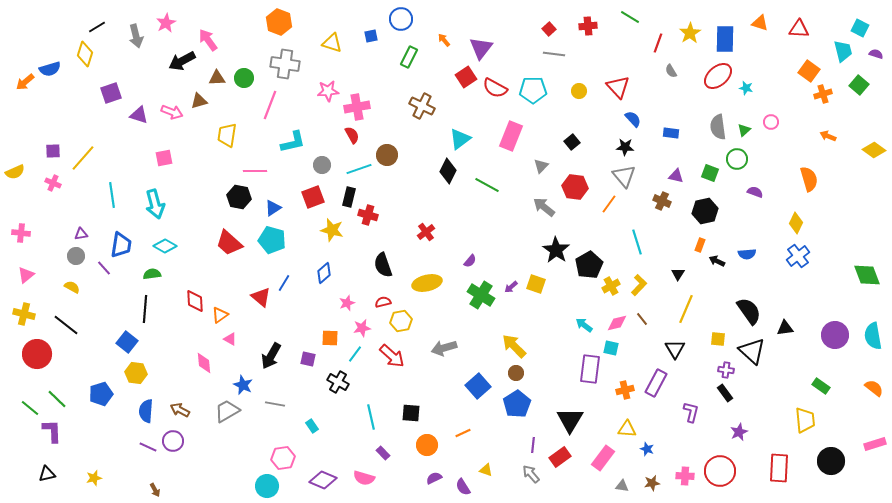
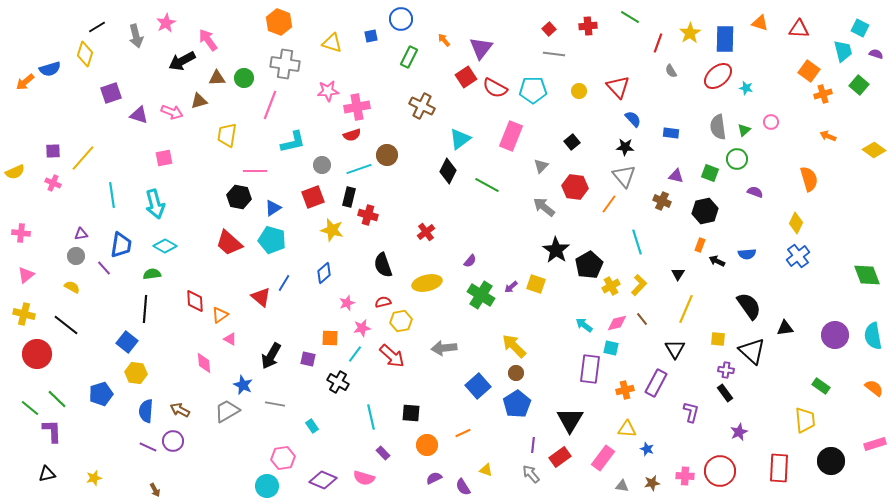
red semicircle at (352, 135): rotated 102 degrees clockwise
black semicircle at (749, 311): moved 5 px up
gray arrow at (444, 348): rotated 10 degrees clockwise
